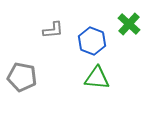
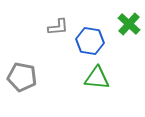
gray L-shape: moved 5 px right, 3 px up
blue hexagon: moved 2 px left; rotated 12 degrees counterclockwise
